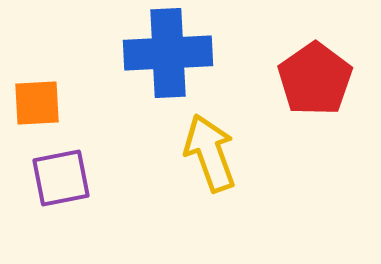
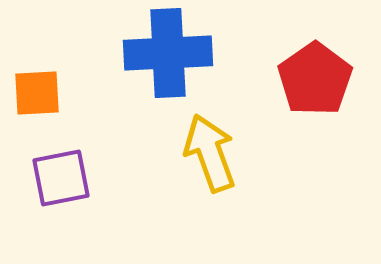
orange square: moved 10 px up
